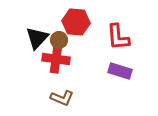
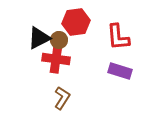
red hexagon: rotated 12 degrees counterclockwise
black triangle: moved 2 px right; rotated 20 degrees clockwise
brown L-shape: rotated 80 degrees counterclockwise
